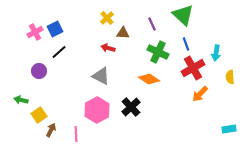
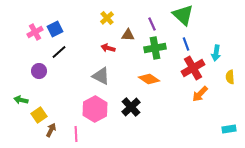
brown triangle: moved 5 px right, 2 px down
green cross: moved 3 px left, 4 px up; rotated 35 degrees counterclockwise
pink hexagon: moved 2 px left, 1 px up
